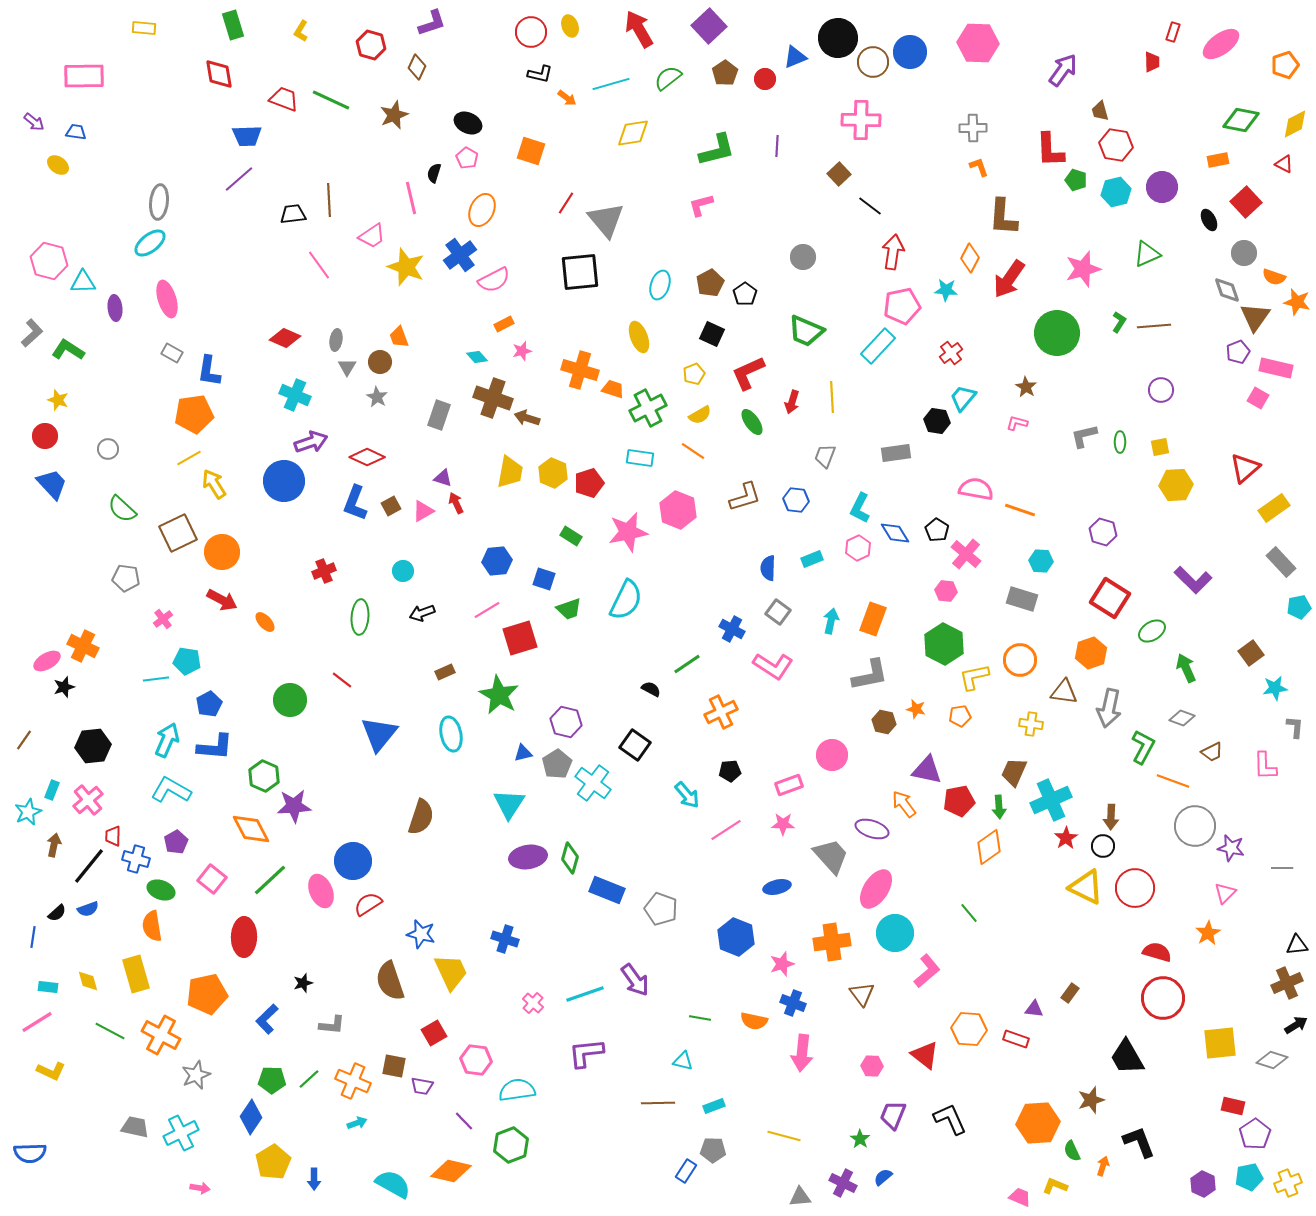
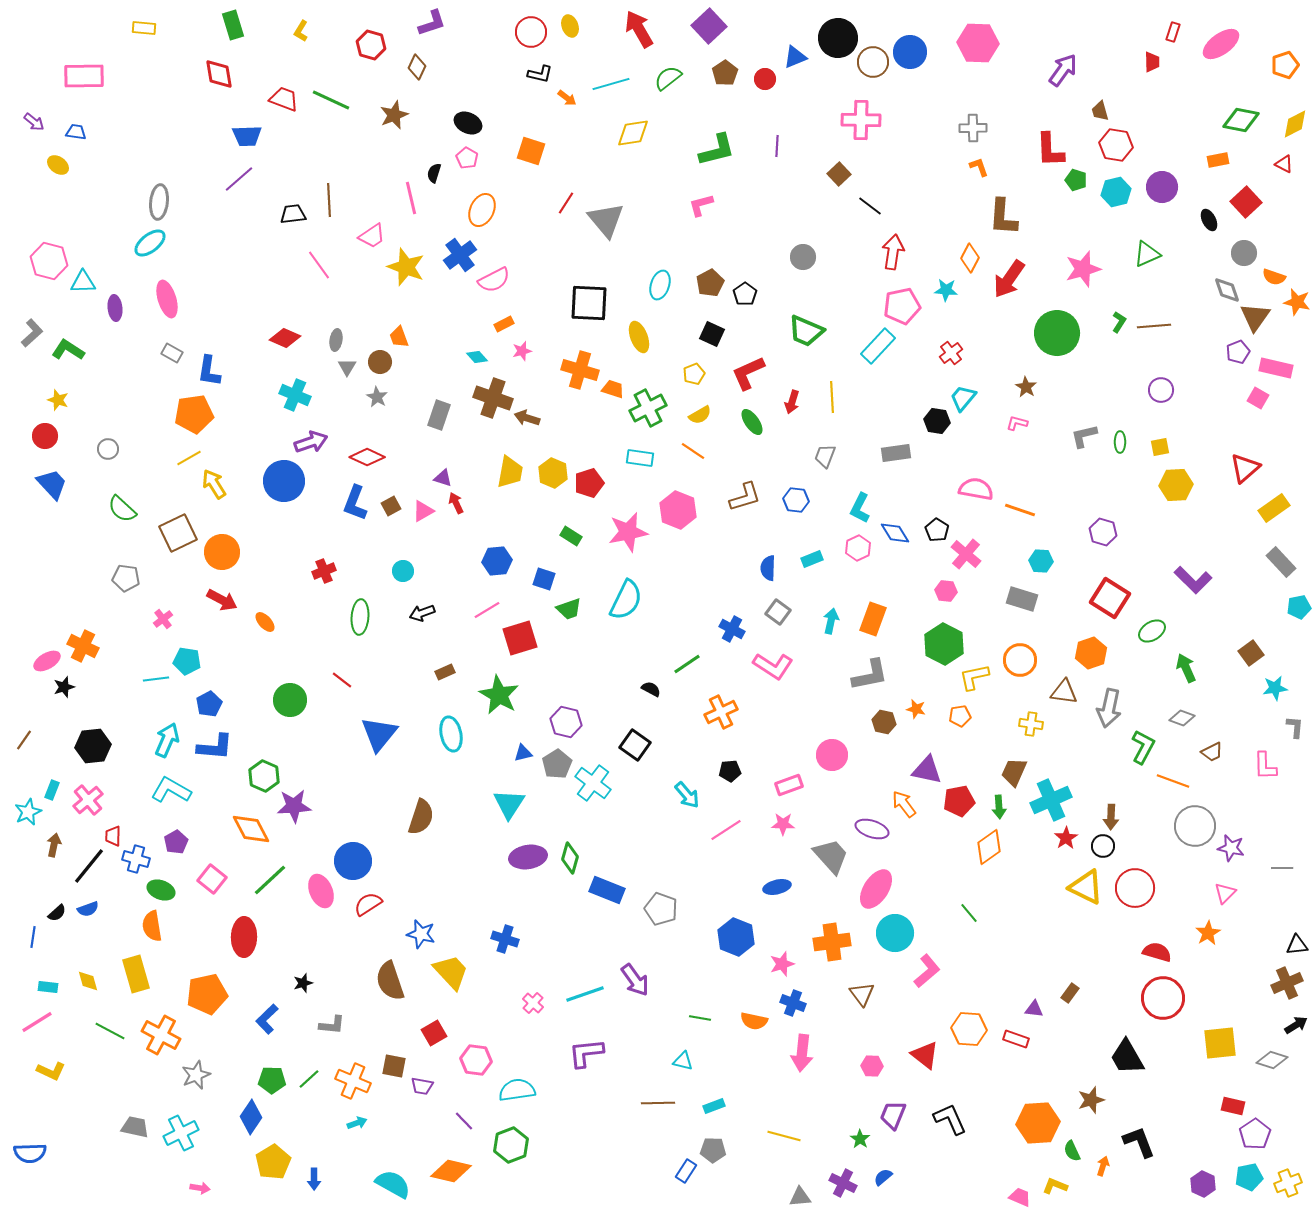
black square at (580, 272): moved 9 px right, 31 px down; rotated 9 degrees clockwise
yellow trapezoid at (451, 972): rotated 18 degrees counterclockwise
